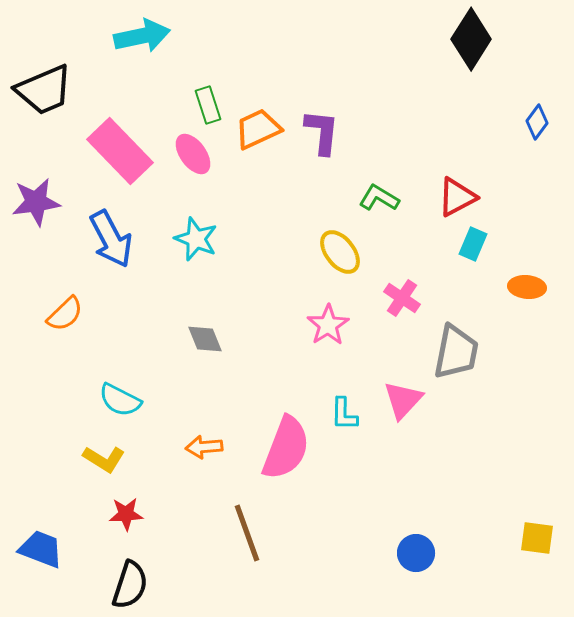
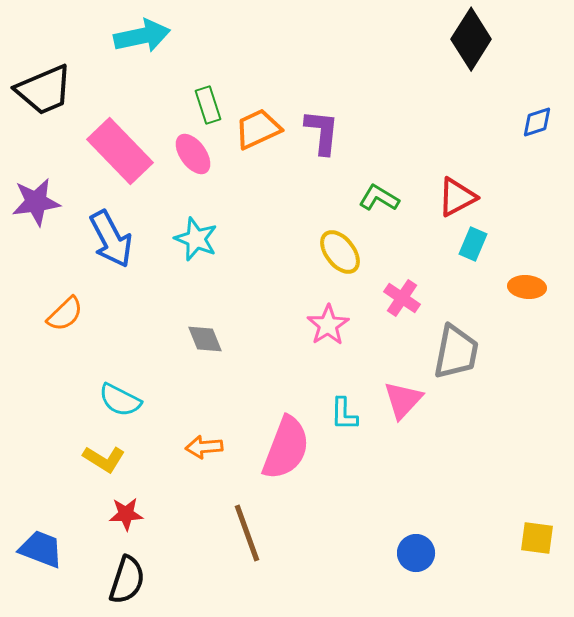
blue diamond: rotated 36 degrees clockwise
black semicircle: moved 3 px left, 5 px up
